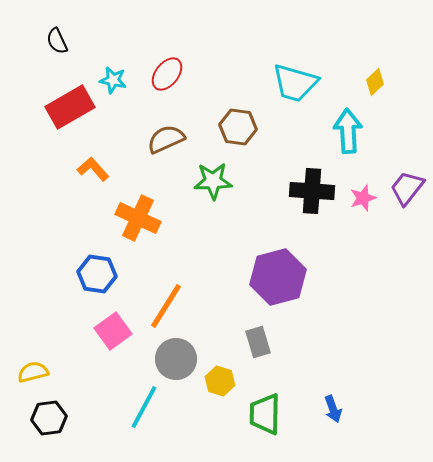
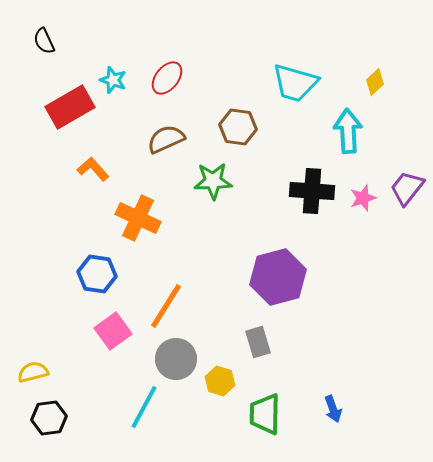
black semicircle: moved 13 px left
red ellipse: moved 4 px down
cyan star: rotated 8 degrees clockwise
